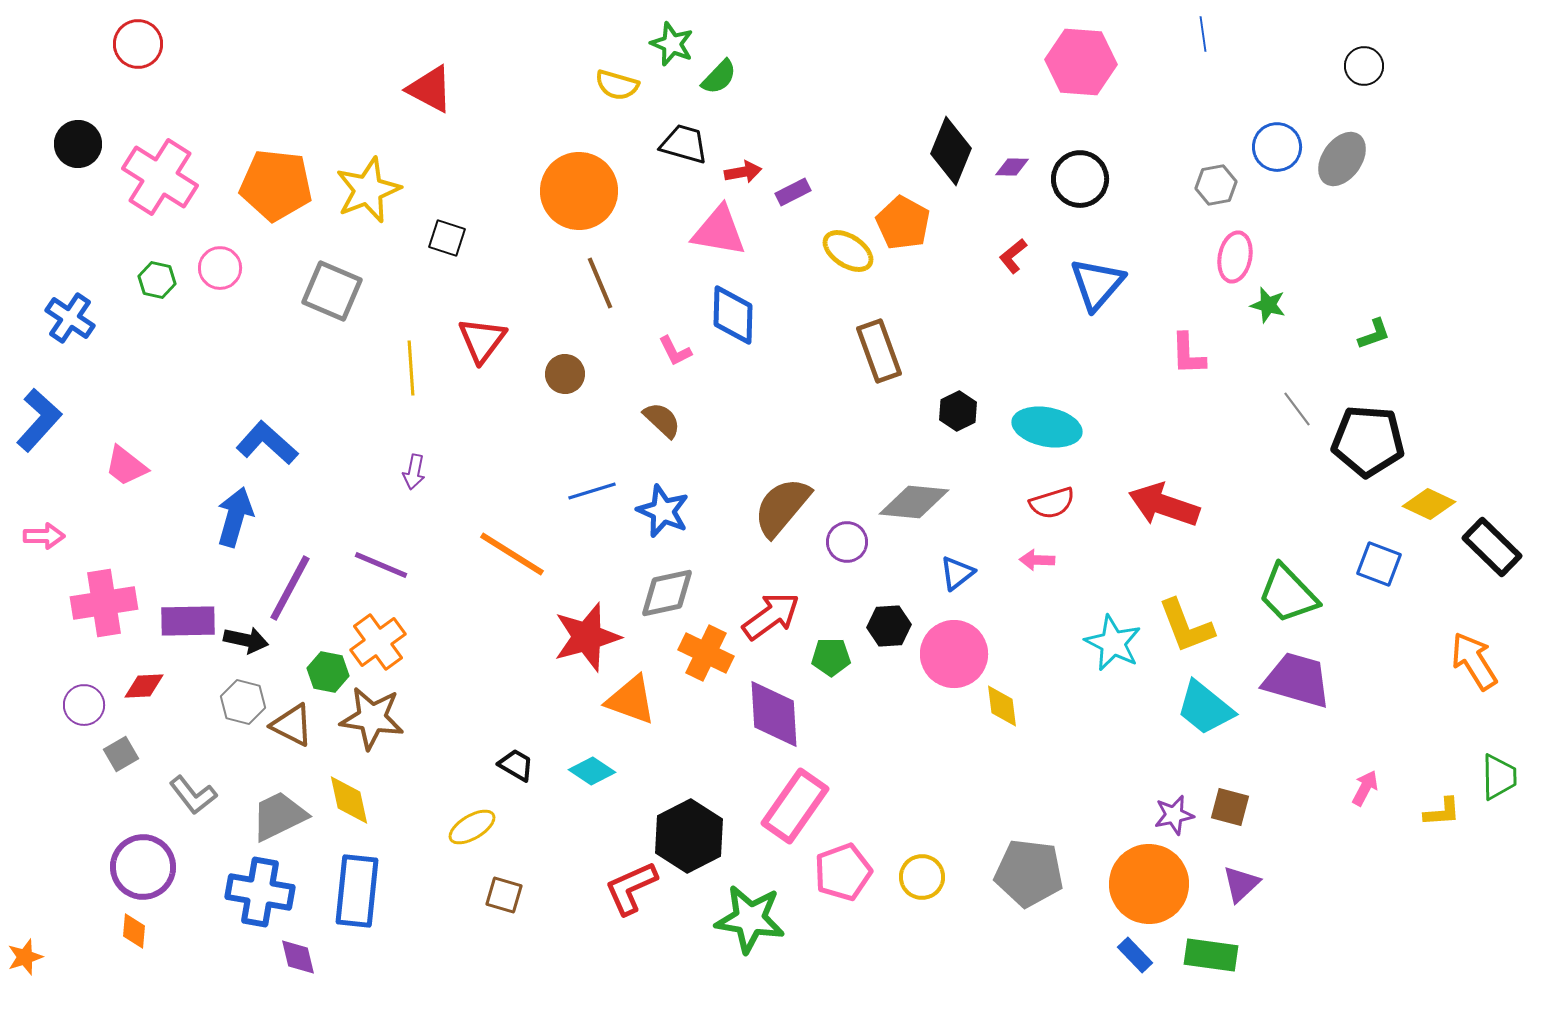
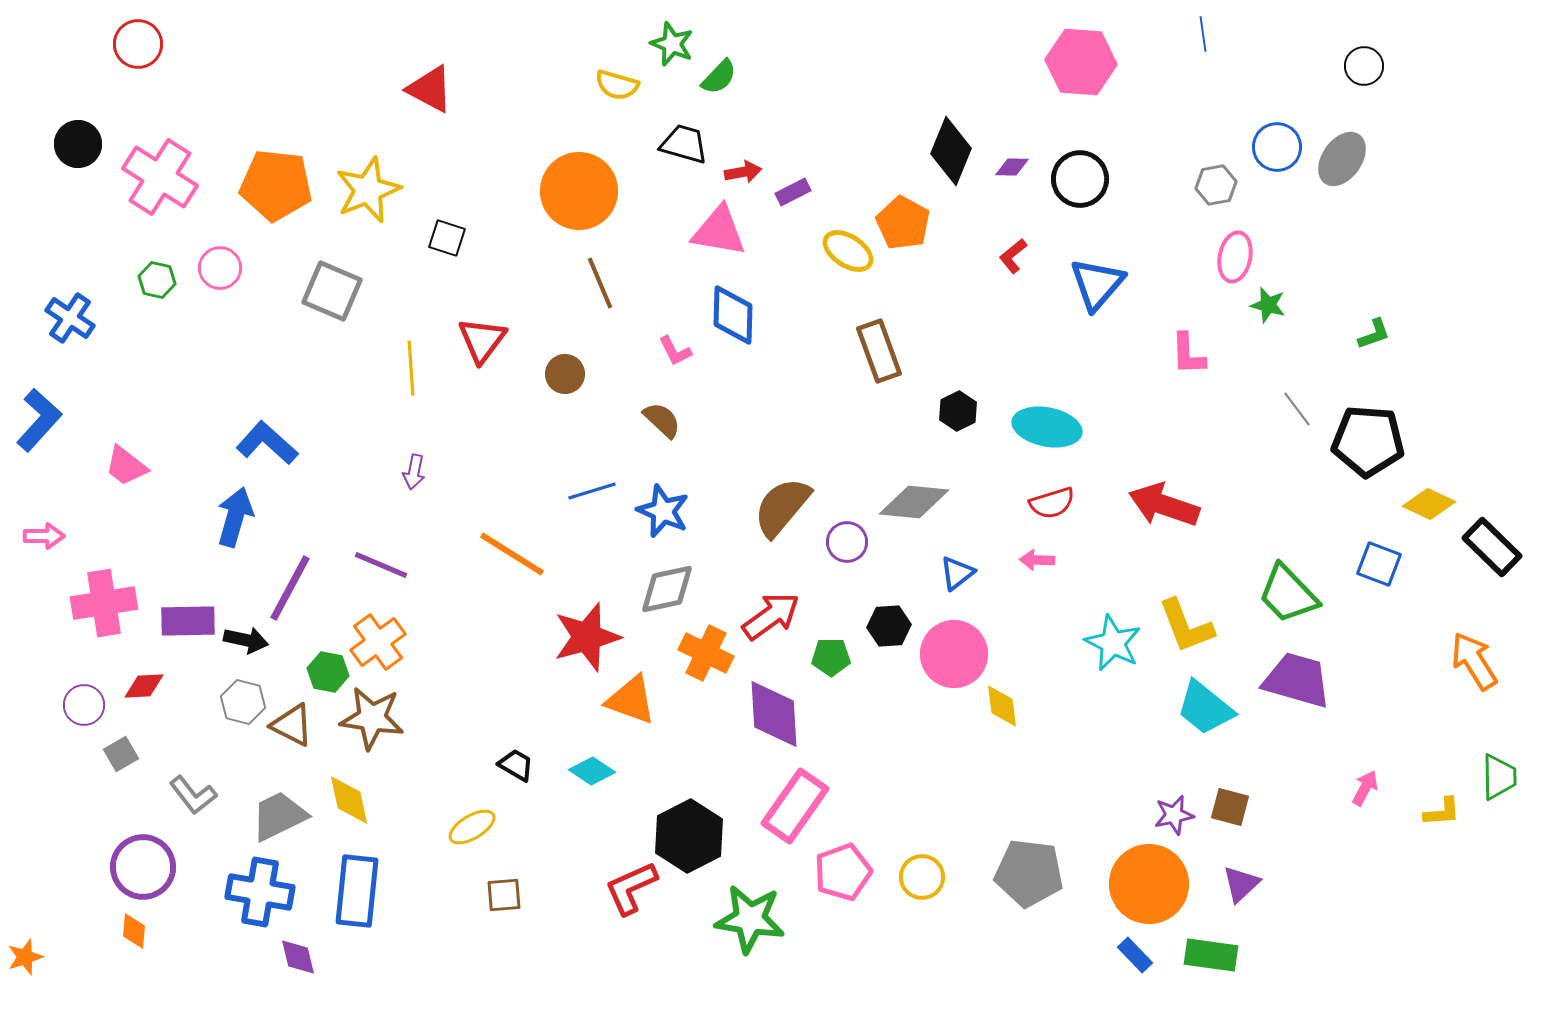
gray diamond at (667, 593): moved 4 px up
brown square at (504, 895): rotated 21 degrees counterclockwise
